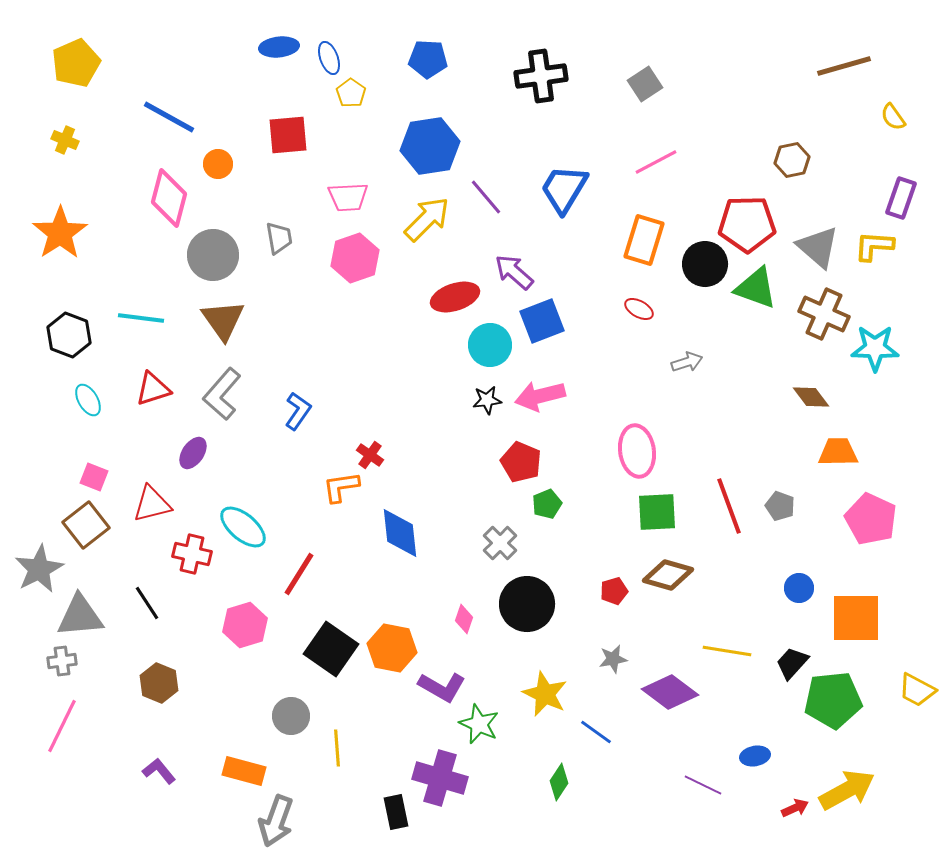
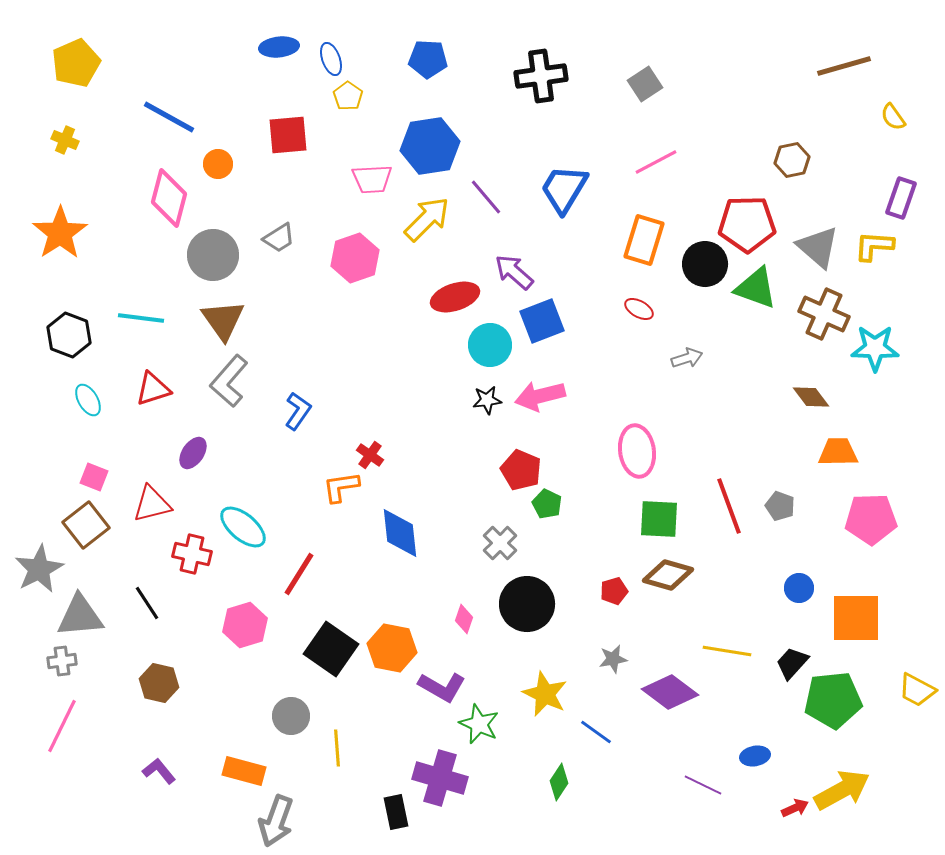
blue ellipse at (329, 58): moved 2 px right, 1 px down
yellow pentagon at (351, 93): moved 3 px left, 3 px down
pink trapezoid at (348, 197): moved 24 px right, 18 px up
gray trapezoid at (279, 238): rotated 68 degrees clockwise
gray arrow at (687, 362): moved 4 px up
gray L-shape at (222, 394): moved 7 px right, 13 px up
red pentagon at (521, 462): moved 8 px down
green pentagon at (547, 504): rotated 24 degrees counterclockwise
green square at (657, 512): moved 2 px right, 7 px down; rotated 6 degrees clockwise
pink pentagon at (871, 519): rotated 27 degrees counterclockwise
brown hexagon at (159, 683): rotated 9 degrees counterclockwise
yellow arrow at (847, 790): moved 5 px left
